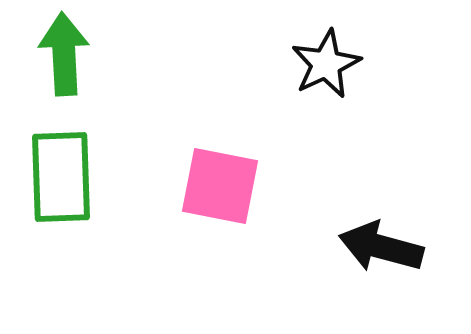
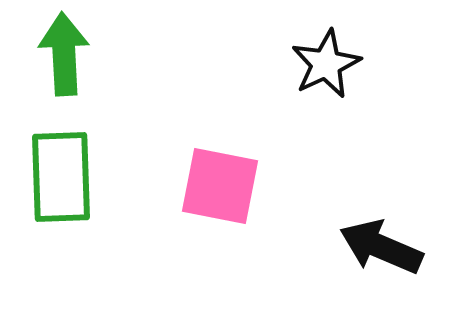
black arrow: rotated 8 degrees clockwise
